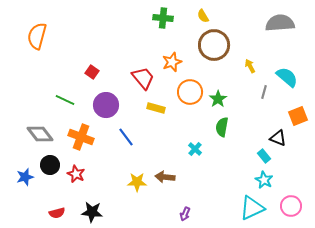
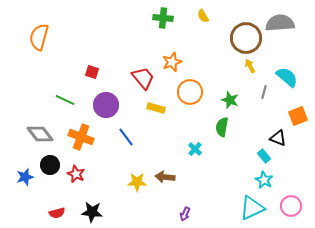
orange semicircle: moved 2 px right, 1 px down
brown circle: moved 32 px right, 7 px up
red square: rotated 16 degrees counterclockwise
green star: moved 12 px right, 1 px down; rotated 18 degrees counterclockwise
